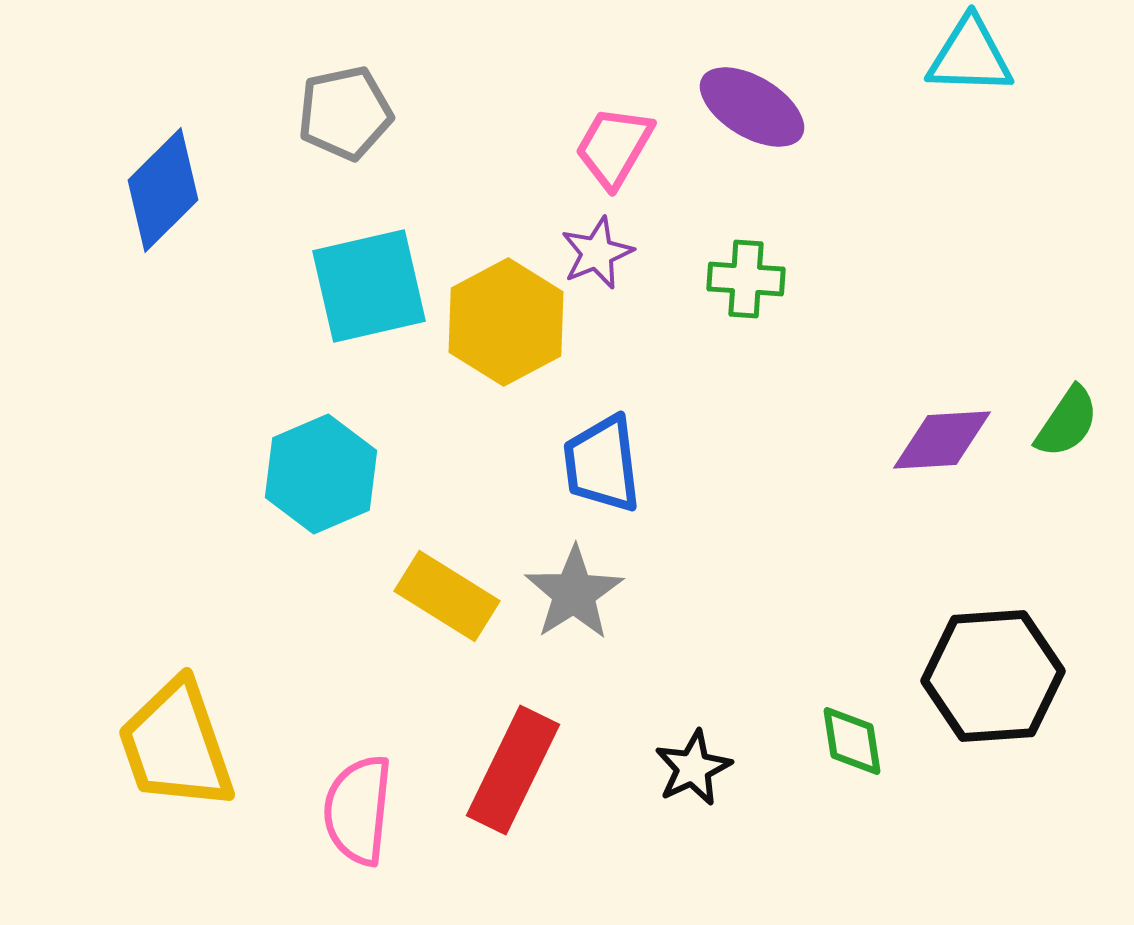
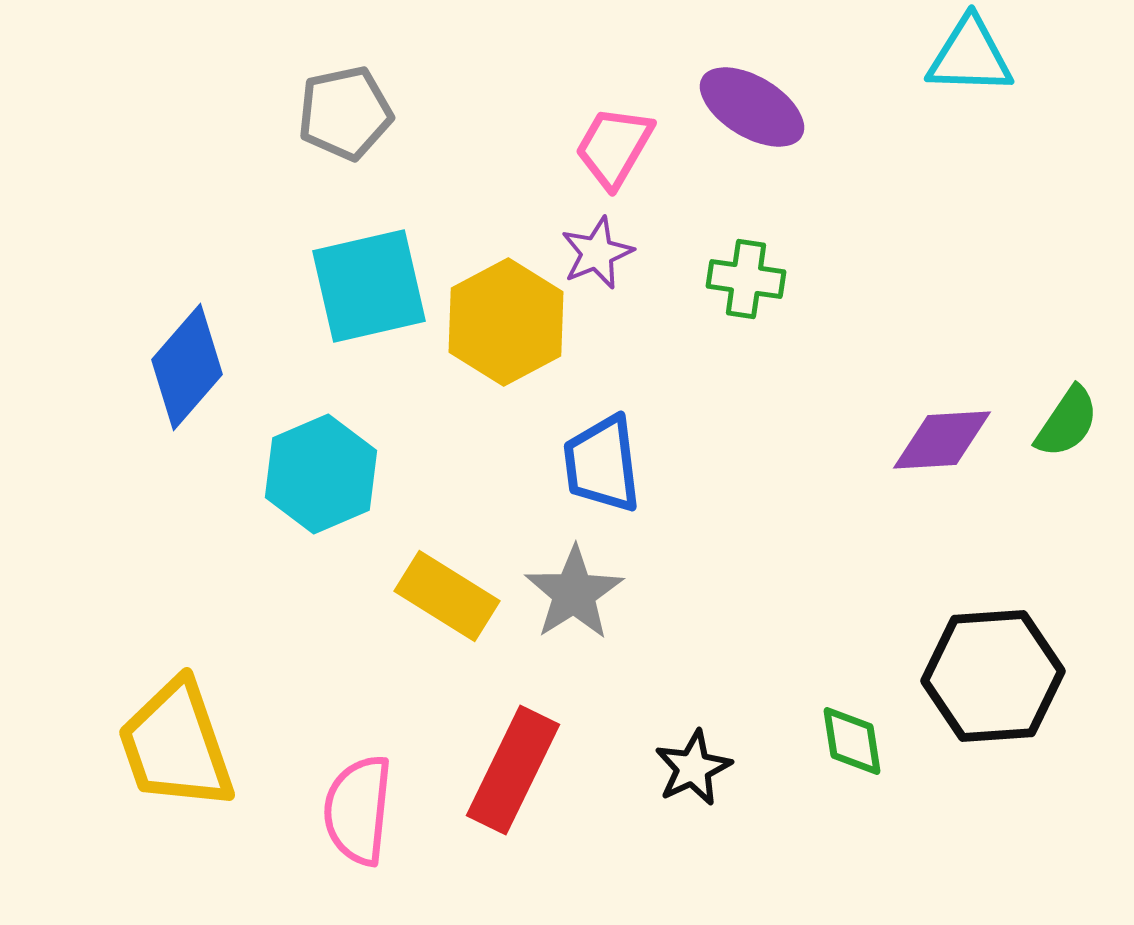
blue diamond: moved 24 px right, 177 px down; rotated 4 degrees counterclockwise
green cross: rotated 4 degrees clockwise
